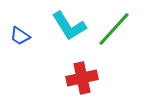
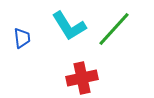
blue trapezoid: moved 2 px right, 2 px down; rotated 130 degrees counterclockwise
